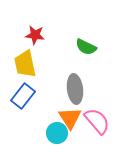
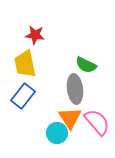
green semicircle: moved 18 px down
pink semicircle: moved 1 px down
